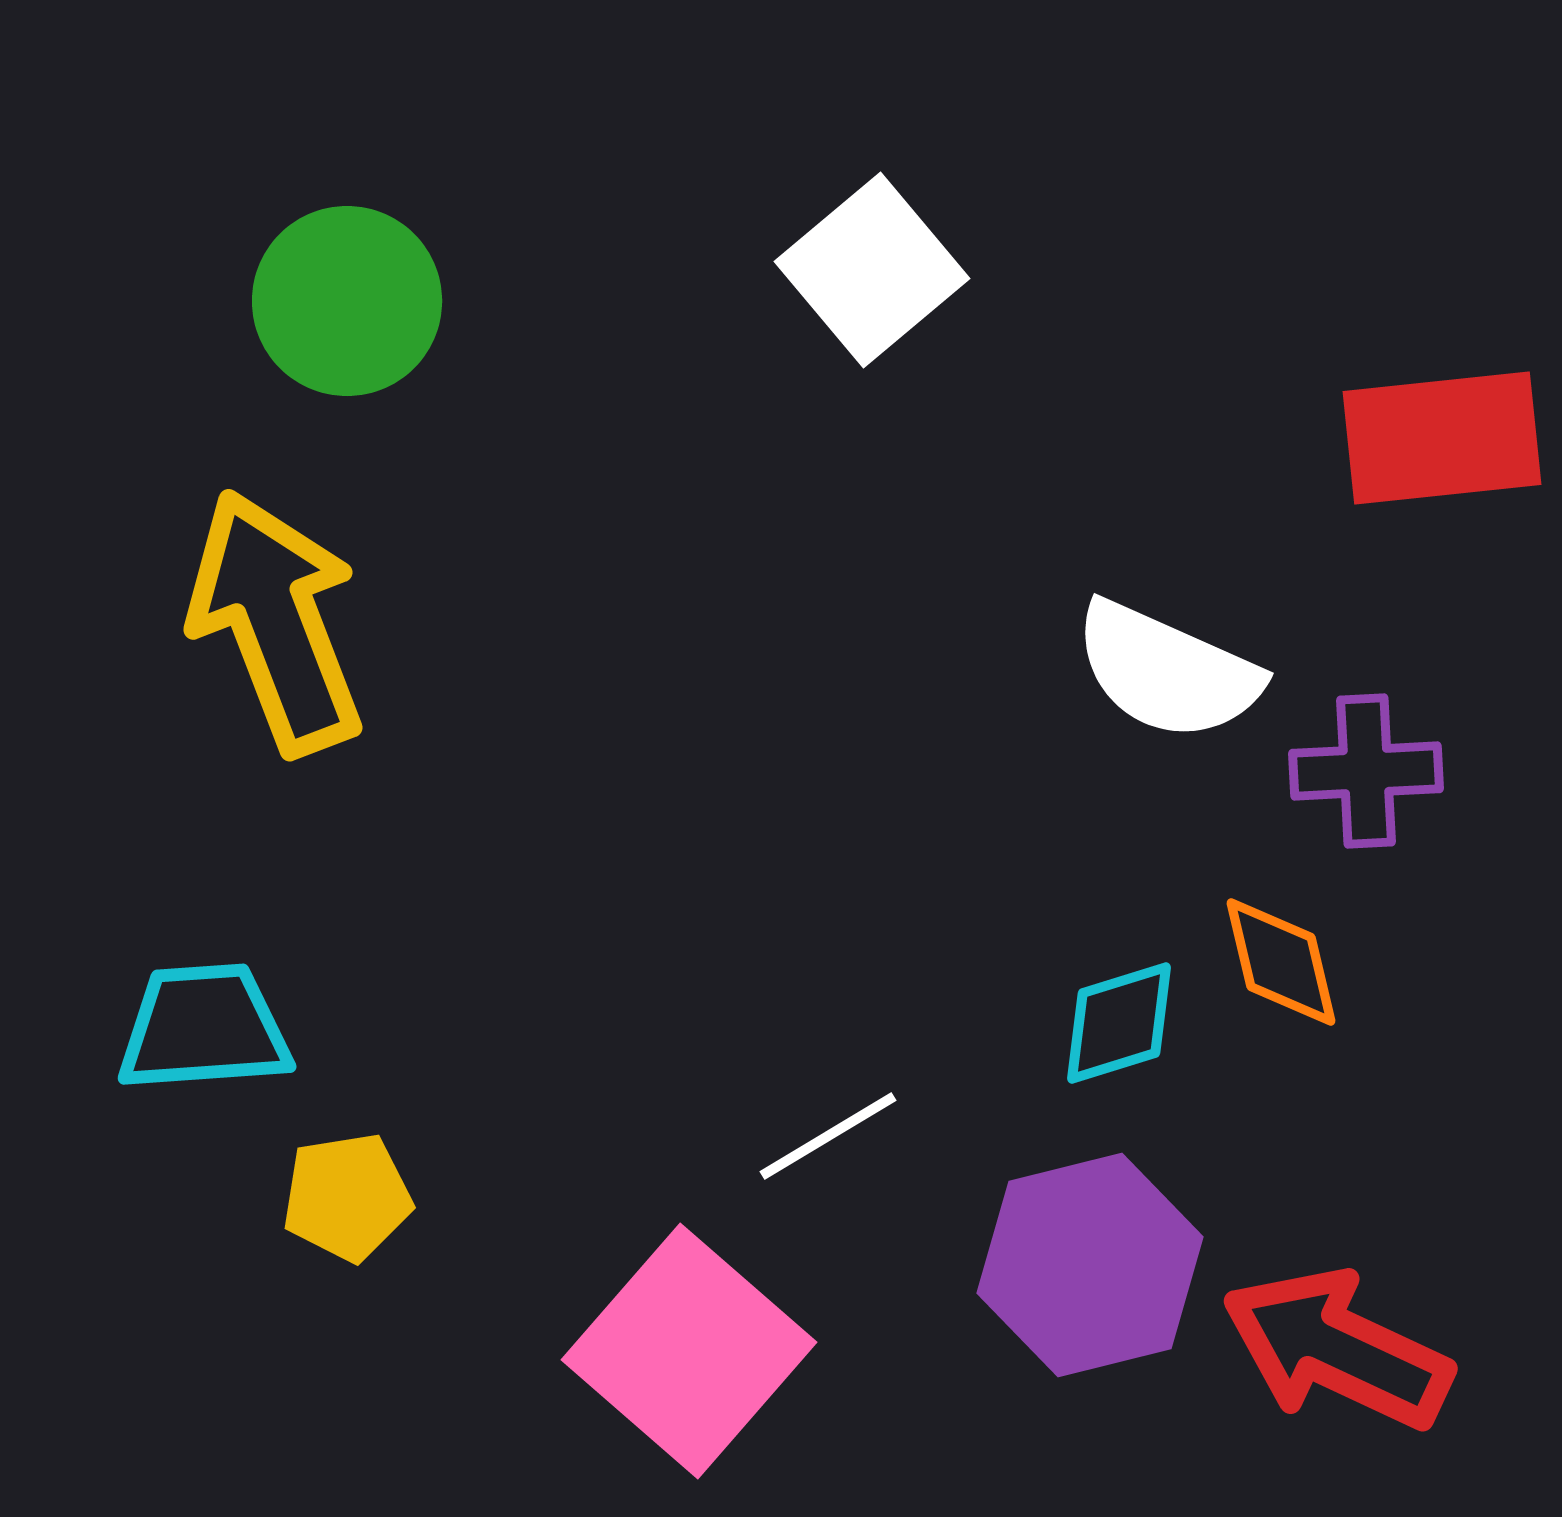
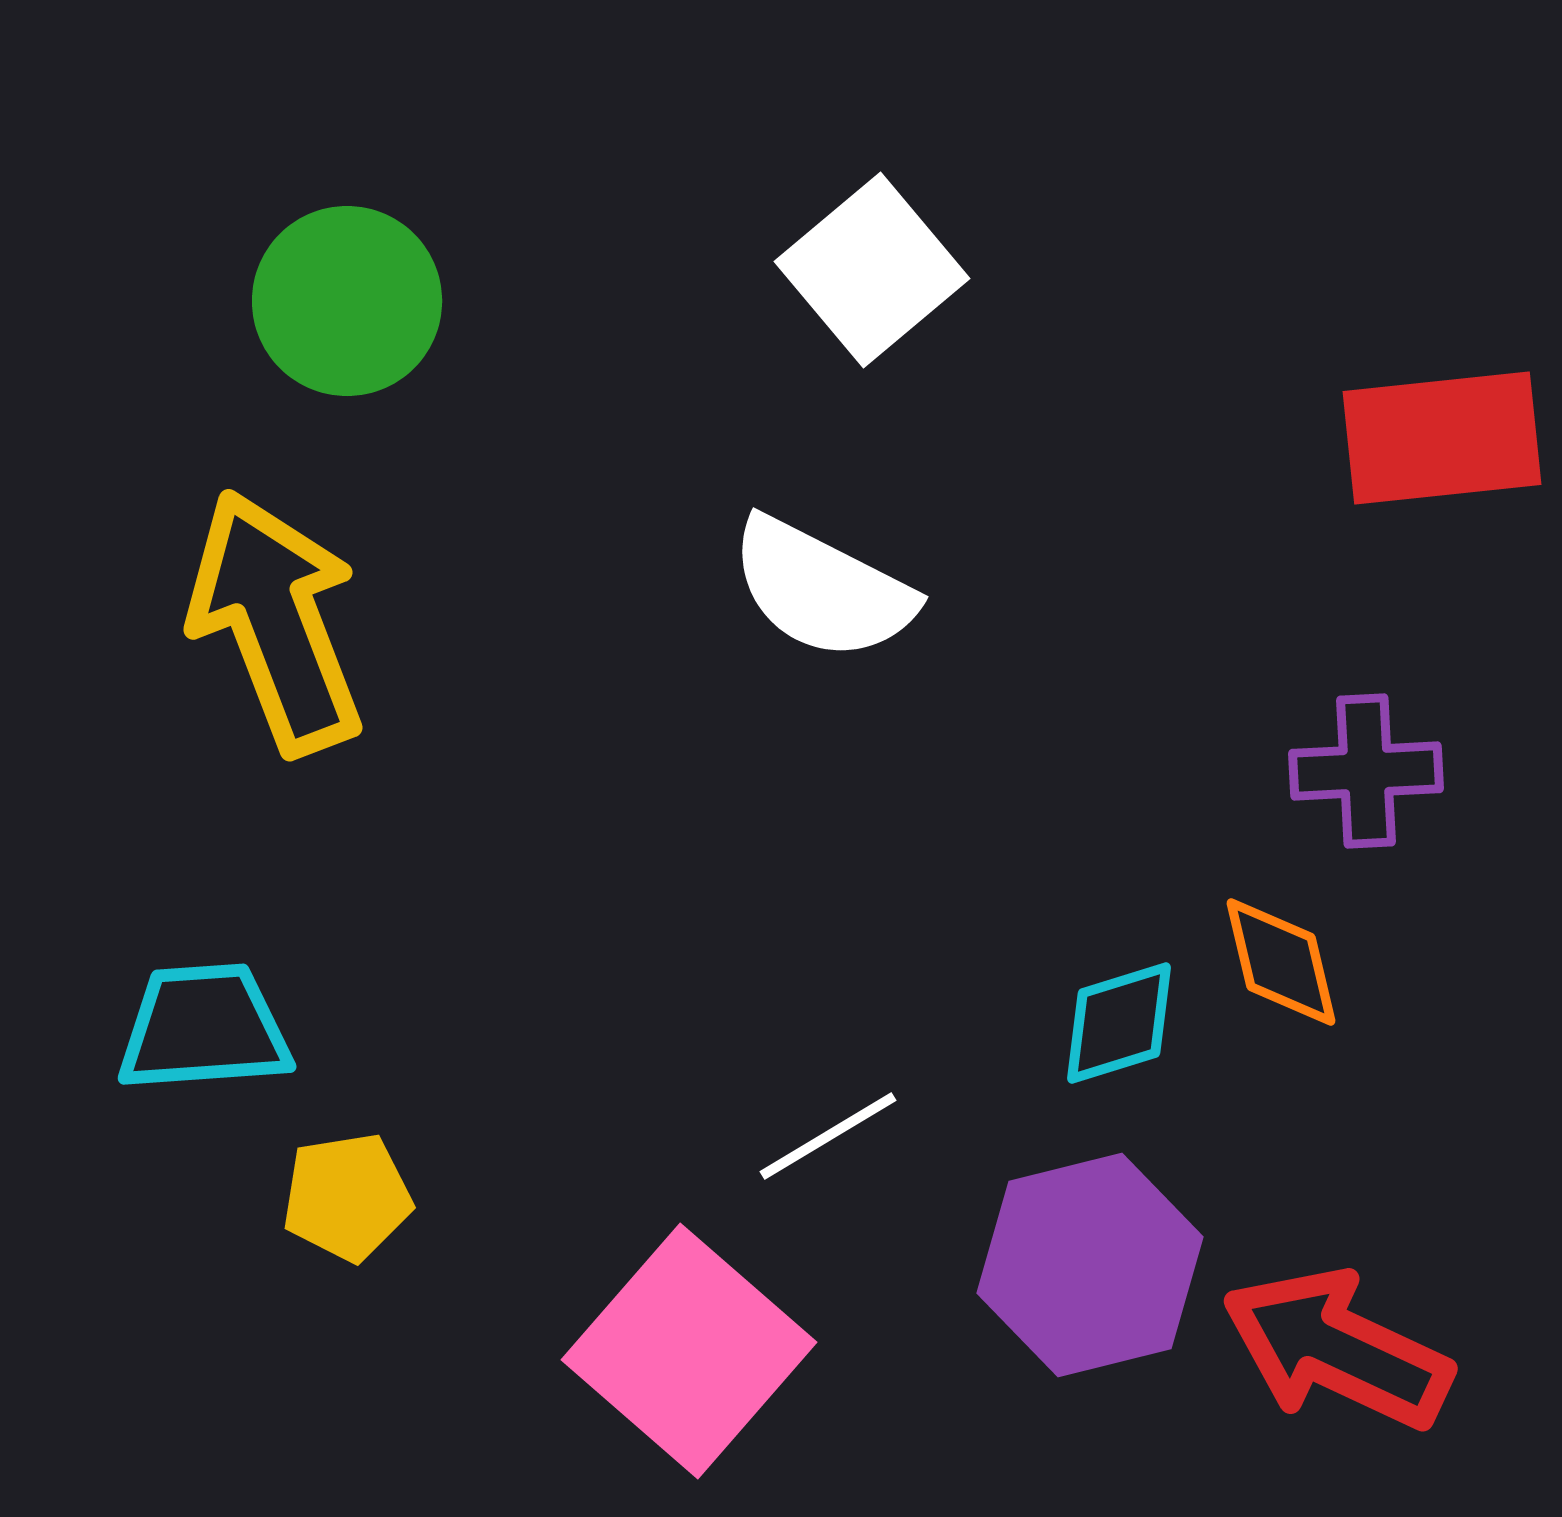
white semicircle: moved 345 px left, 82 px up; rotated 3 degrees clockwise
